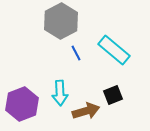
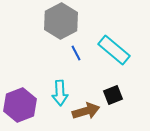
purple hexagon: moved 2 px left, 1 px down
